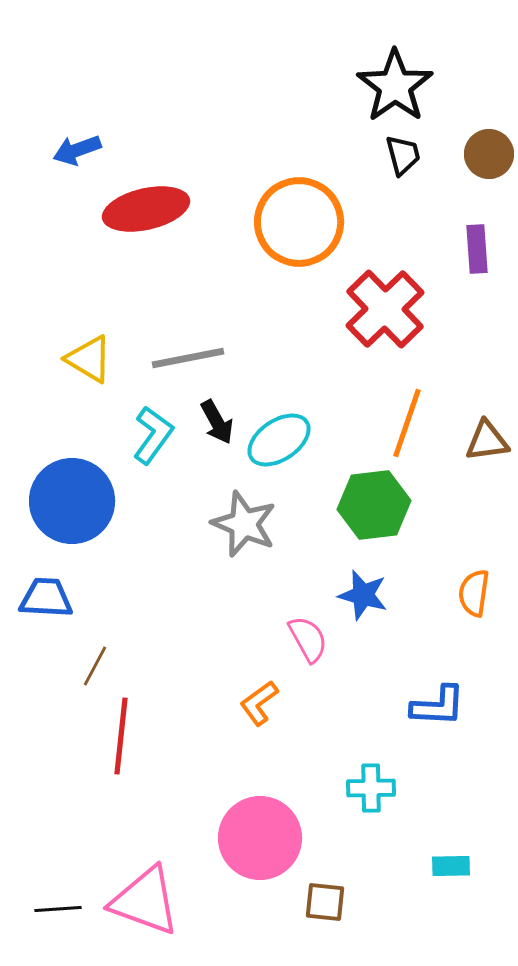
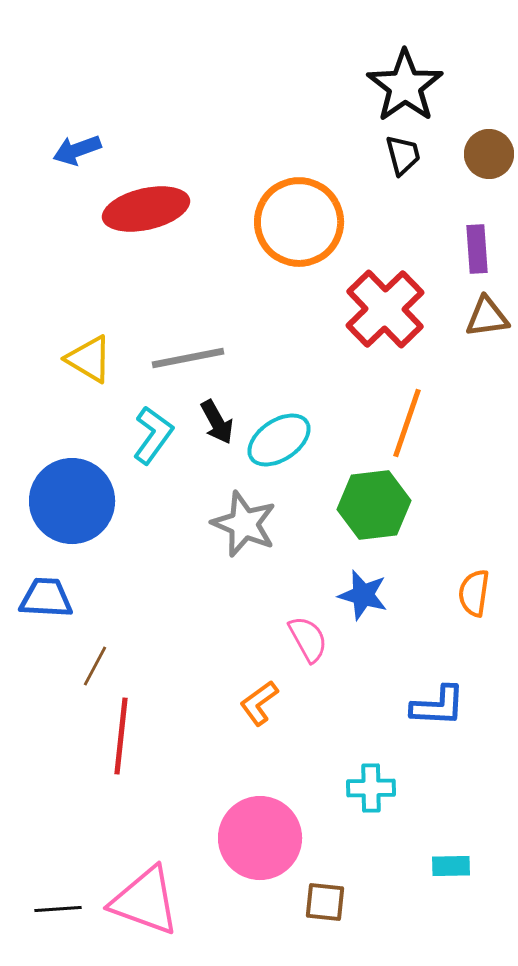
black star: moved 10 px right
brown triangle: moved 124 px up
